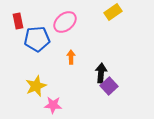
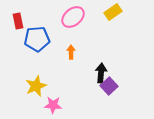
pink ellipse: moved 8 px right, 5 px up
orange arrow: moved 5 px up
